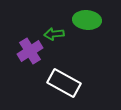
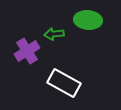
green ellipse: moved 1 px right
purple cross: moved 3 px left
